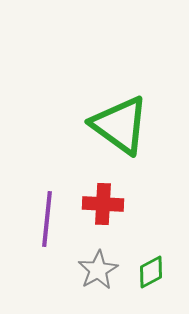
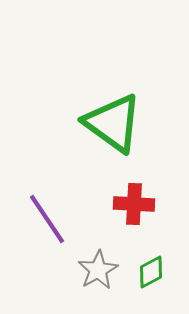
green triangle: moved 7 px left, 2 px up
red cross: moved 31 px right
purple line: rotated 40 degrees counterclockwise
